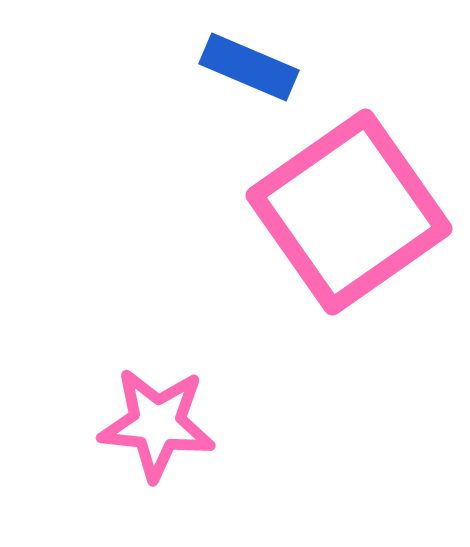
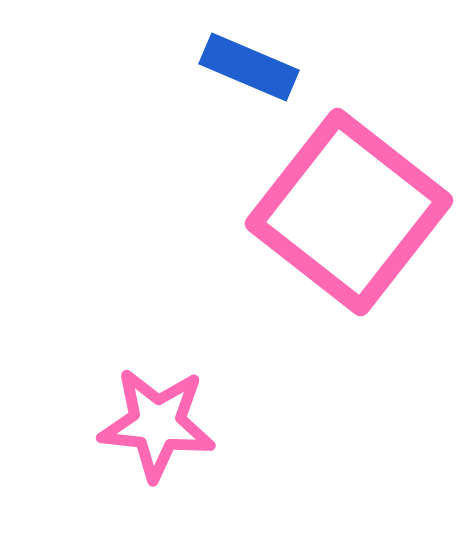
pink square: rotated 17 degrees counterclockwise
